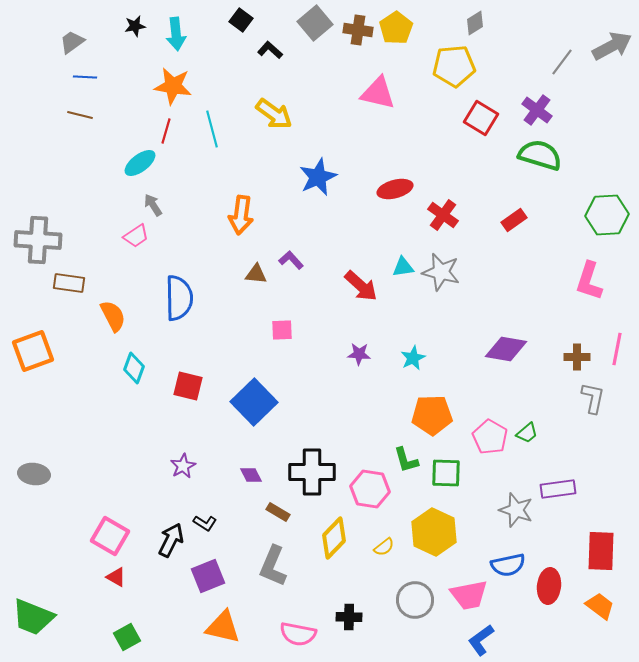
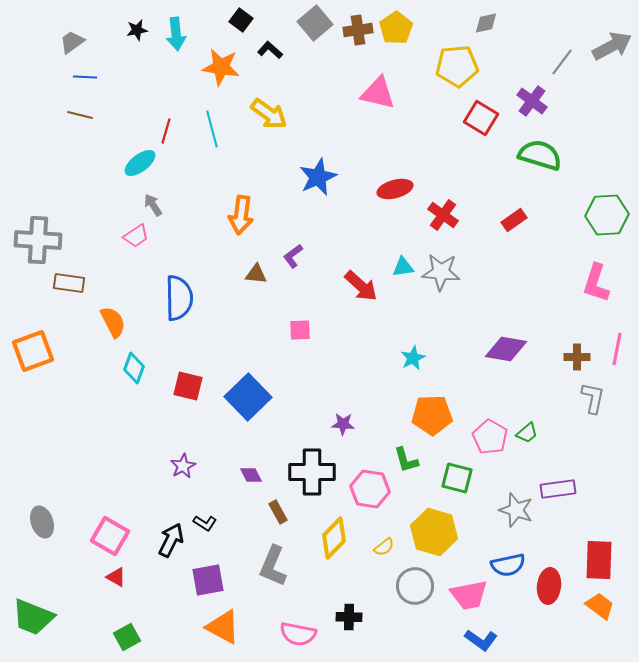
gray diamond at (475, 23): moved 11 px right; rotated 20 degrees clockwise
black star at (135, 26): moved 2 px right, 4 px down
brown cross at (358, 30): rotated 16 degrees counterclockwise
yellow pentagon at (454, 66): moved 3 px right
orange star at (173, 86): moved 48 px right, 19 px up
purple cross at (537, 110): moved 5 px left, 9 px up
yellow arrow at (274, 114): moved 5 px left
purple L-shape at (291, 260): moved 2 px right, 4 px up; rotated 85 degrees counterclockwise
gray star at (441, 272): rotated 9 degrees counterclockwise
pink L-shape at (589, 281): moved 7 px right, 2 px down
orange semicircle at (113, 316): moved 6 px down
pink square at (282, 330): moved 18 px right
purple star at (359, 354): moved 16 px left, 70 px down
blue square at (254, 402): moved 6 px left, 5 px up
green square at (446, 473): moved 11 px right, 5 px down; rotated 12 degrees clockwise
gray ellipse at (34, 474): moved 8 px right, 48 px down; rotated 64 degrees clockwise
brown rectangle at (278, 512): rotated 30 degrees clockwise
yellow hexagon at (434, 532): rotated 9 degrees counterclockwise
red rectangle at (601, 551): moved 2 px left, 9 px down
purple square at (208, 576): moved 4 px down; rotated 12 degrees clockwise
gray circle at (415, 600): moved 14 px up
orange triangle at (223, 627): rotated 15 degrees clockwise
blue L-shape at (481, 640): rotated 108 degrees counterclockwise
